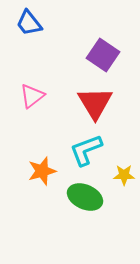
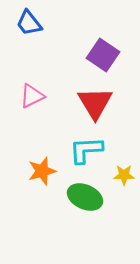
pink triangle: rotated 12 degrees clockwise
cyan L-shape: rotated 18 degrees clockwise
